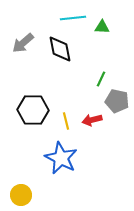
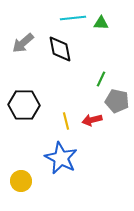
green triangle: moved 1 px left, 4 px up
black hexagon: moved 9 px left, 5 px up
yellow circle: moved 14 px up
